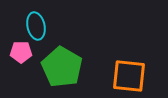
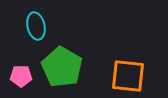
pink pentagon: moved 24 px down
orange square: moved 1 px left
